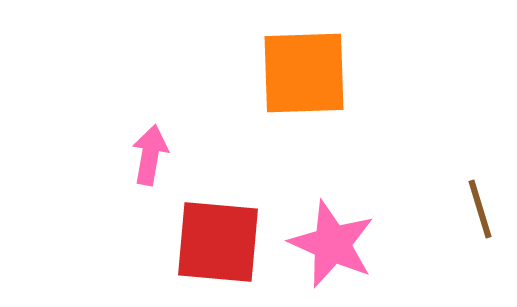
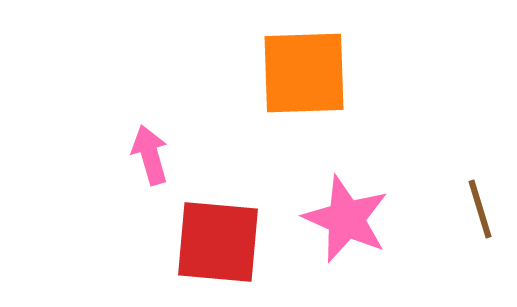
pink arrow: rotated 26 degrees counterclockwise
pink star: moved 14 px right, 25 px up
